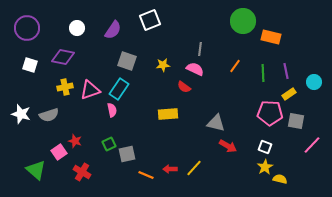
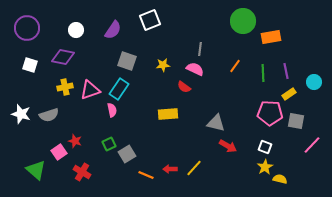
white circle at (77, 28): moved 1 px left, 2 px down
orange rectangle at (271, 37): rotated 24 degrees counterclockwise
gray square at (127, 154): rotated 18 degrees counterclockwise
